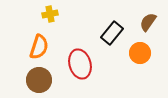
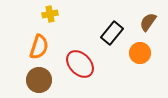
red ellipse: rotated 28 degrees counterclockwise
